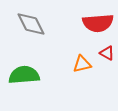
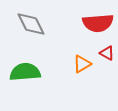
orange triangle: rotated 18 degrees counterclockwise
green semicircle: moved 1 px right, 3 px up
